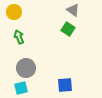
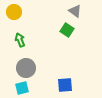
gray triangle: moved 2 px right, 1 px down
green square: moved 1 px left, 1 px down
green arrow: moved 1 px right, 3 px down
cyan square: moved 1 px right
